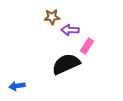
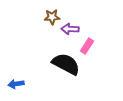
purple arrow: moved 1 px up
black semicircle: rotated 52 degrees clockwise
blue arrow: moved 1 px left, 2 px up
